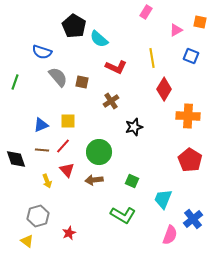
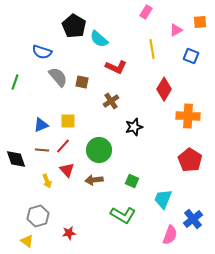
orange square: rotated 16 degrees counterclockwise
yellow line: moved 9 px up
green circle: moved 2 px up
red star: rotated 16 degrees clockwise
